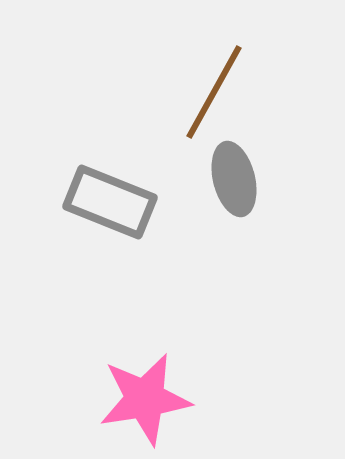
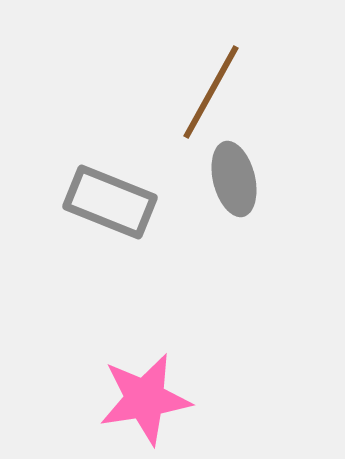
brown line: moved 3 px left
